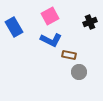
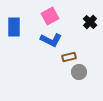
black cross: rotated 24 degrees counterclockwise
blue rectangle: rotated 30 degrees clockwise
brown rectangle: moved 2 px down; rotated 24 degrees counterclockwise
